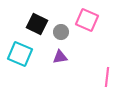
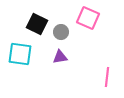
pink square: moved 1 px right, 2 px up
cyan square: rotated 15 degrees counterclockwise
